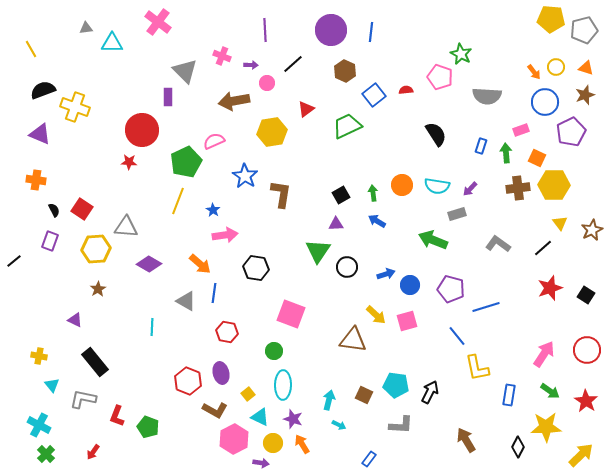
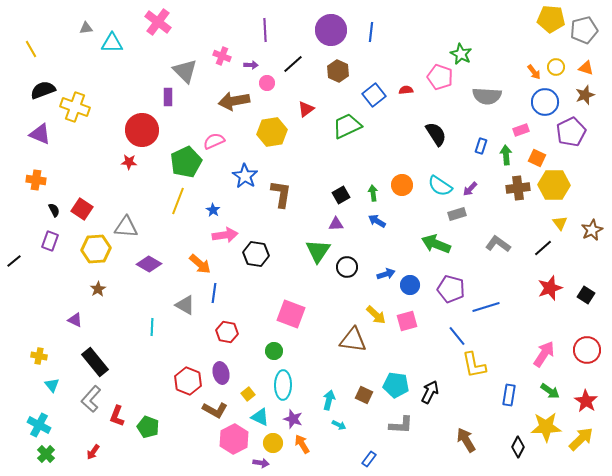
brown hexagon at (345, 71): moved 7 px left
green arrow at (506, 153): moved 2 px down
cyan semicircle at (437, 186): moved 3 px right; rotated 25 degrees clockwise
green arrow at (433, 240): moved 3 px right, 4 px down
black hexagon at (256, 268): moved 14 px up
gray triangle at (186, 301): moved 1 px left, 4 px down
yellow L-shape at (477, 368): moved 3 px left, 3 px up
gray L-shape at (83, 399): moved 8 px right; rotated 60 degrees counterclockwise
yellow arrow at (581, 455): moved 16 px up
